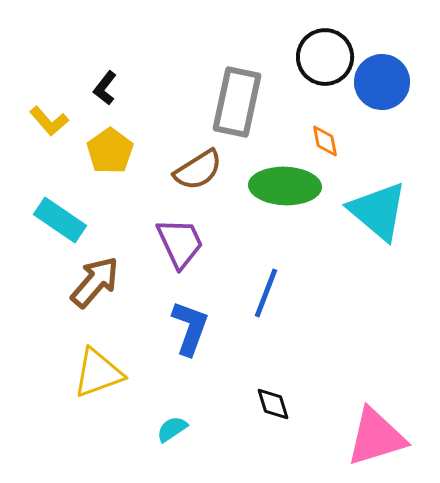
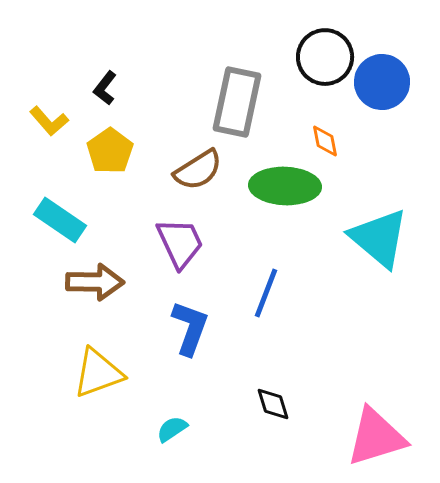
cyan triangle: moved 1 px right, 27 px down
brown arrow: rotated 50 degrees clockwise
